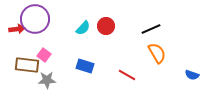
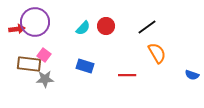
purple circle: moved 3 px down
black line: moved 4 px left, 2 px up; rotated 12 degrees counterclockwise
brown rectangle: moved 2 px right, 1 px up
red line: rotated 30 degrees counterclockwise
gray star: moved 2 px left, 1 px up
